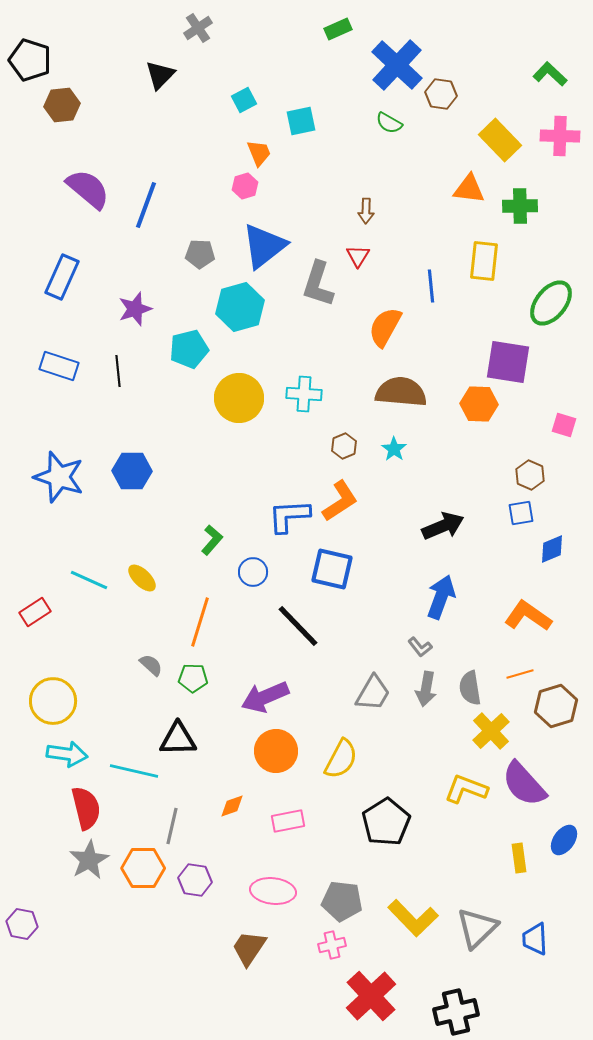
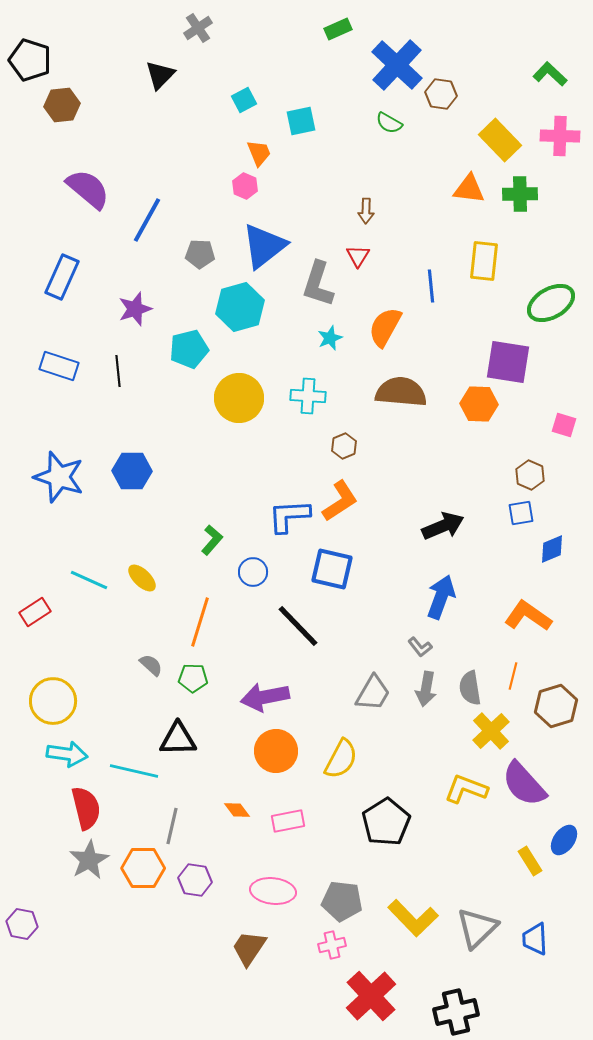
pink hexagon at (245, 186): rotated 20 degrees counterclockwise
blue line at (146, 205): moved 1 px right, 15 px down; rotated 9 degrees clockwise
green cross at (520, 206): moved 12 px up
green ellipse at (551, 303): rotated 21 degrees clockwise
cyan cross at (304, 394): moved 4 px right, 2 px down
cyan star at (394, 449): moved 64 px left, 111 px up; rotated 15 degrees clockwise
orange line at (520, 674): moved 7 px left, 2 px down; rotated 60 degrees counterclockwise
purple arrow at (265, 697): rotated 12 degrees clockwise
orange diamond at (232, 806): moved 5 px right, 4 px down; rotated 72 degrees clockwise
yellow rectangle at (519, 858): moved 11 px right, 3 px down; rotated 24 degrees counterclockwise
